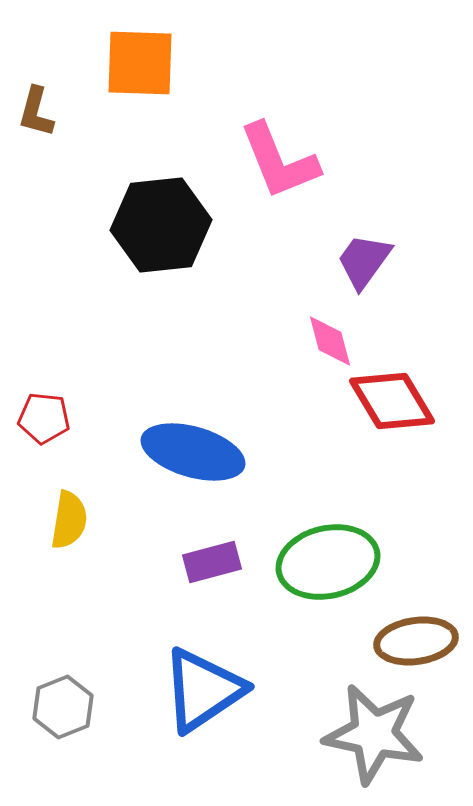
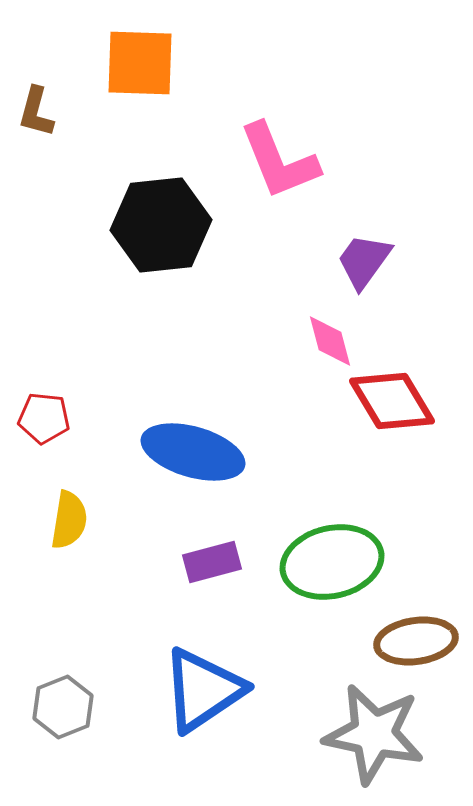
green ellipse: moved 4 px right
